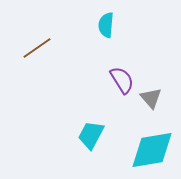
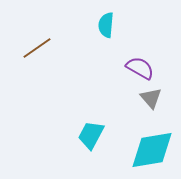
purple semicircle: moved 18 px right, 12 px up; rotated 28 degrees counterclockwise
